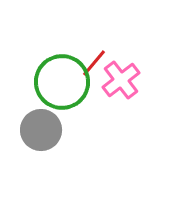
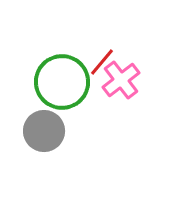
red line: moved 8 px right, 1 px up
gray circle: moved 3 px right, 1 px down
